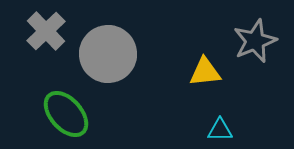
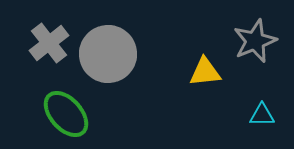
gray cross: moved 3 px right, 12 px down; rotated 6 degrees clockwise
cyan triangle: moved 42 px right, 15 px up
